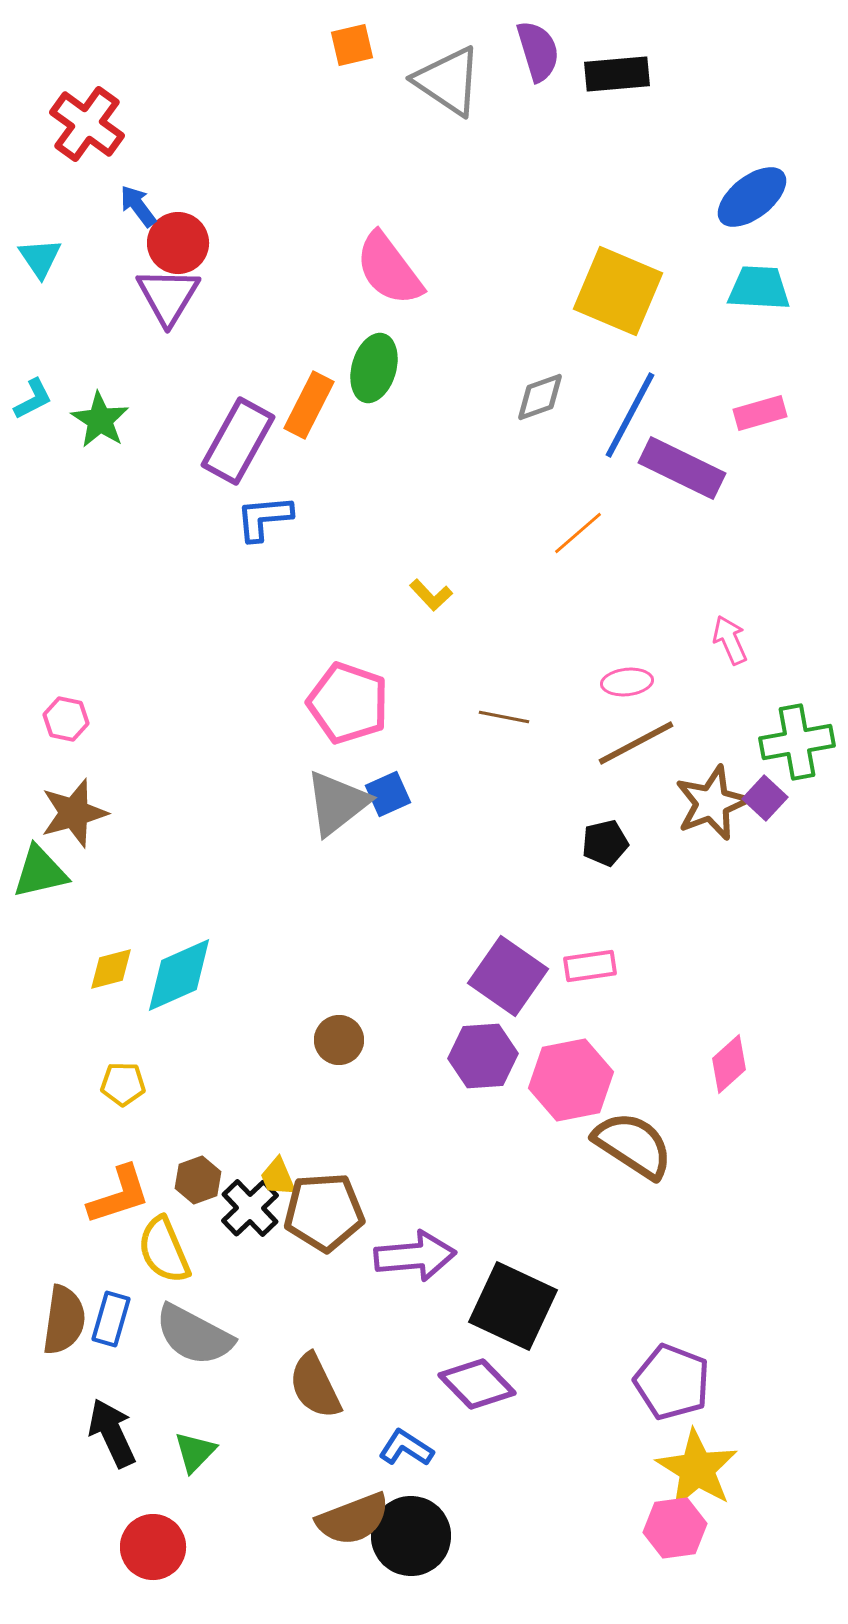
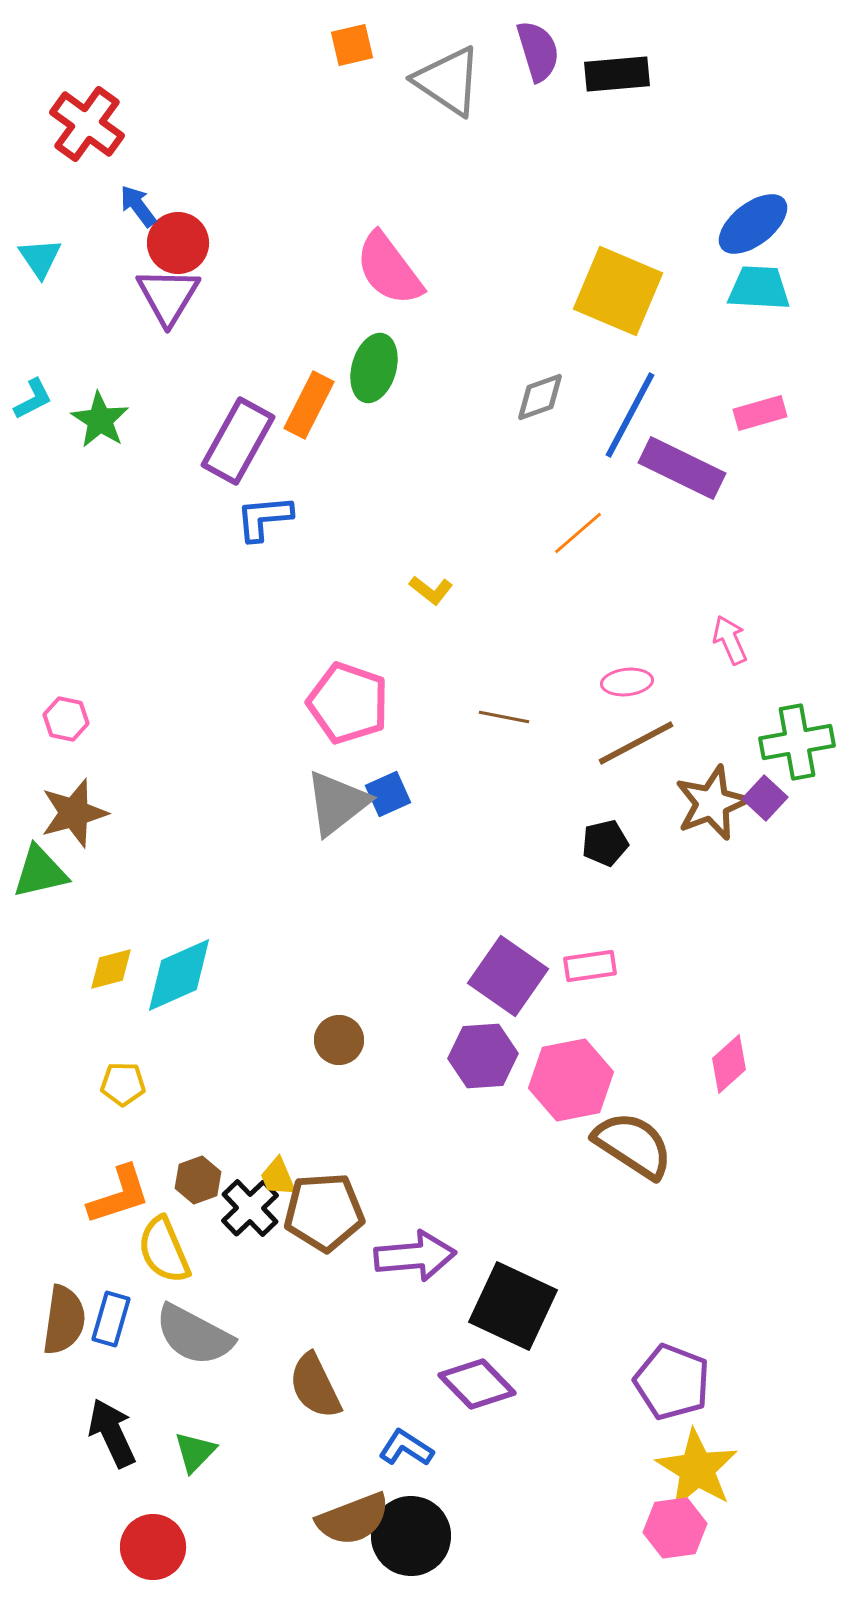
blue ellipse at (752, 197): moved 1 px right, 27 px down
yellow L-shape at (431, 595): moved 5 px up; rotated 9 degrees counterclockwise
